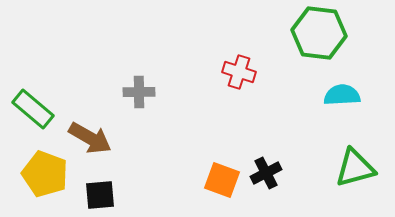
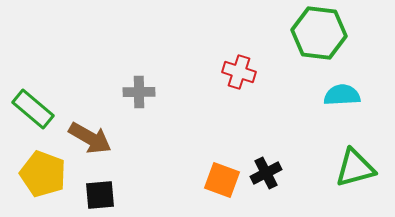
yellow pentagon: moved 2 px left
